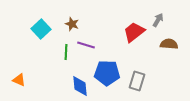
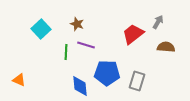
gray arrow: moved 2 px down
brown star: moved 5 px right
red trapezoid: moved 1 px left, 2 px down
brown semicircle: moved 3 px left, 3 px down
